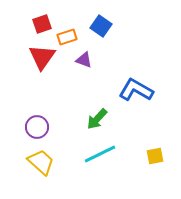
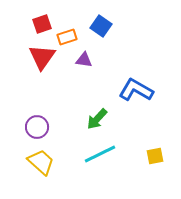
purple triangle: rotated 12 degrees counterclockwise
